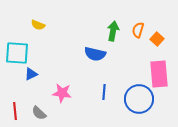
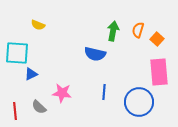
pink rectangle: moved 2 px up
blue circle: moved 3 px down
gray semicircle: moved 6 px up
